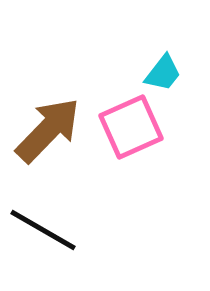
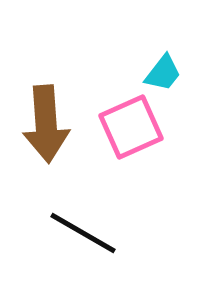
brown arrow: moved 2 px left, 6 px up; rotated 132 degrees clockwise
black line: moved 40 px right, 3 px down
